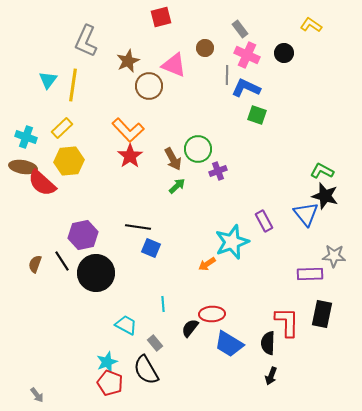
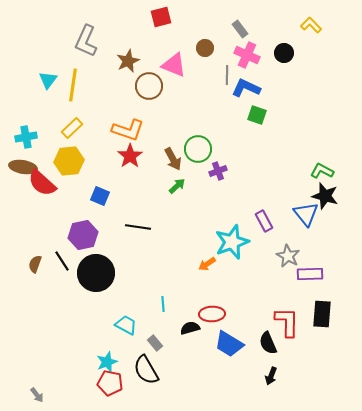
yellow L-shape at (311, 25): rotated 10 degrees clockwise
yellow rectangle at (62, 128): moved 10 px right
orange L-shape at (128, 130): rotated 28 degrees counterclockwise
cyan cross at (26, 137): rotated 30 degrees counterclockwise
blue square at (151, 248): moved 51 px left, 52 px up
gray star at (334, 256): moved 46 px left; rotated 25 degrees clockwise
black rectangle at (322, 314): rotated 8 degrees counterclockwise
black semicircle at (190, 328): rotated 36 degrees clockwise
black semicircle at (268, 343): rotated 25 degrees counterclockwise
red pentagon at (110, 383): rotated 10 degrees counterclockwise
